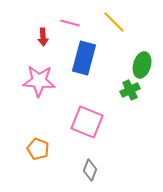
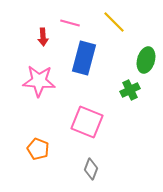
green ellipse: moved 4 px right, 5 px up
gray diamond: moved 1 px right, 1 px up
